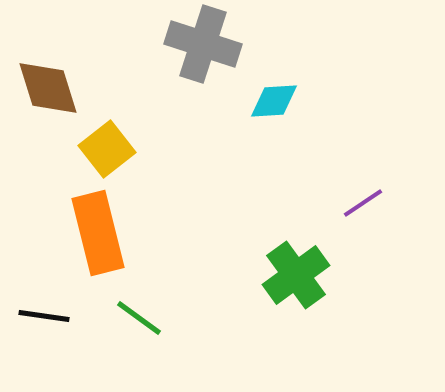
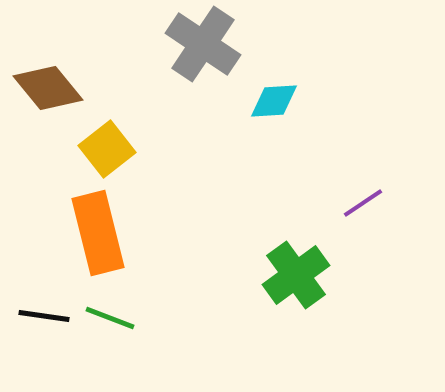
gray cross: rotated 16 degrees clockwise
brown diamond: rotated 22 degrees counterclockwise
green line: moved 29 px left; rotated 15 degrees counterclockwise
